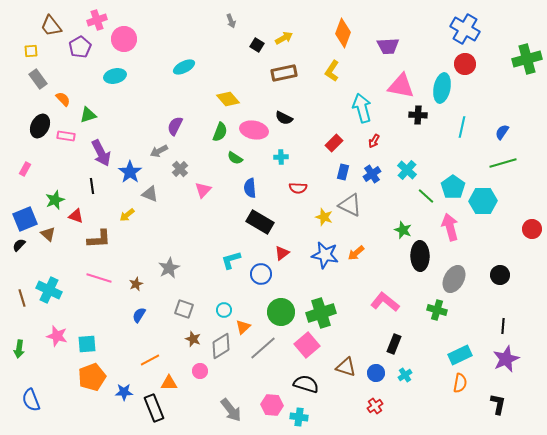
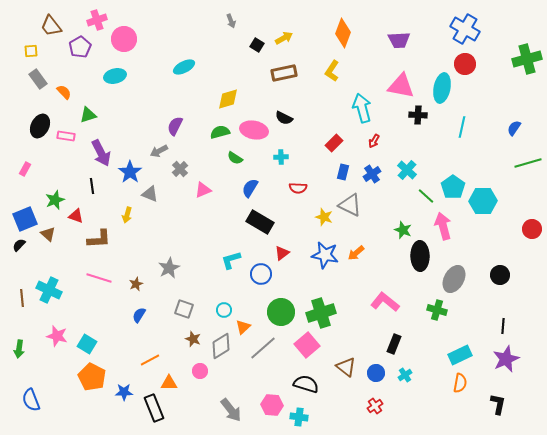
purple trapezoid at (388, 46): moved 11 px right, 6 px up
orange semicircle at (63, 99): moved 1 px right, 7 px up
yellow diamond at (228, 99): rotated 65 degrees counterclockwise
green semicircle at (220, 132): rotated 126 degrees counterclockwise
blue semicircle at (502, 132): moved 12 px right, 4 px up
green line at (503, 163): moved 25 px right
blue semicircle at (250, 188): rotated 36 degrees clockwise
pink triangle at (203, 190): rotated 24 degrees clockwise
yellow arrow at (127, 215): rotated 35 degrees counterclockwise
pink arrow at (450, 227): moved 7 px left, 1 px up
brown line at (22, 298): rotated 12 degrees clockwise
cyan square at (87, 344): rotated 36 degrees clockwise
brown triangle at (346, 367): rotated 20 degrees clockwise
orange pentagon at (92, 377): rotated 24 degrees counterclockwise
